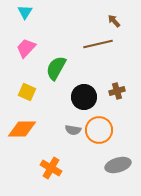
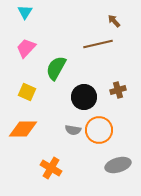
brown cross: moved 1 px right, 1 px up
orange diamond: moved 1 px right
